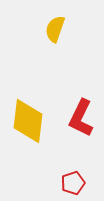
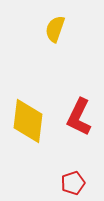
red L-shape: moved 2 px left, 1 px up
